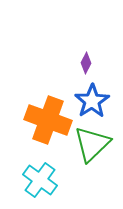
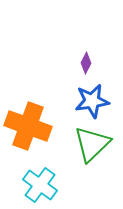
blue star: rotated 24 degrees clockwise
orange cross: moved 20 px left, 6 px down
cyan cross: moved 5 px down
